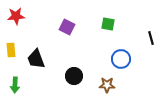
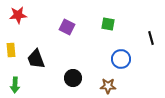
red star: moved 2 px right, 1 px up
black circle: moved 1 px left, 2 px down
brown star: moved 1 px right, 1 px down
